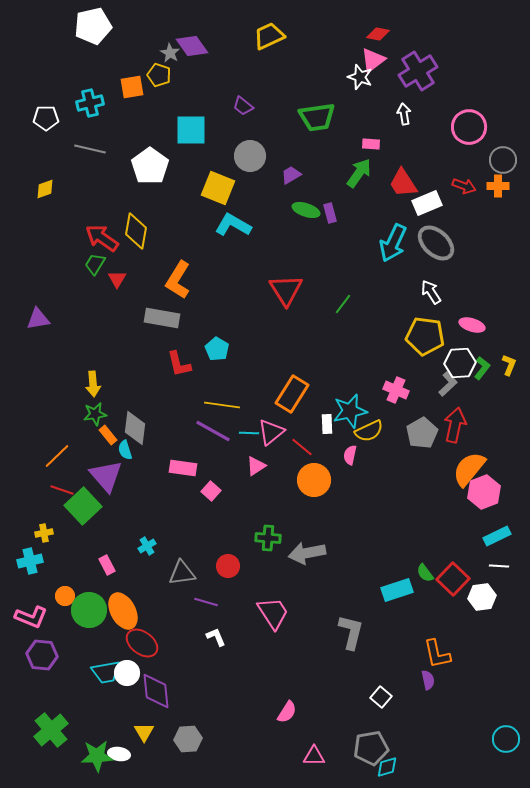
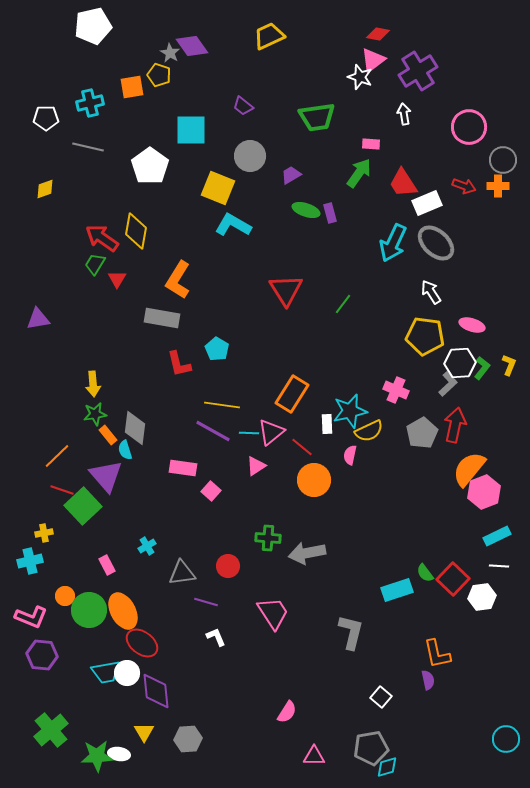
gray line at (90, 149): moved 2 px left, 2 px up
